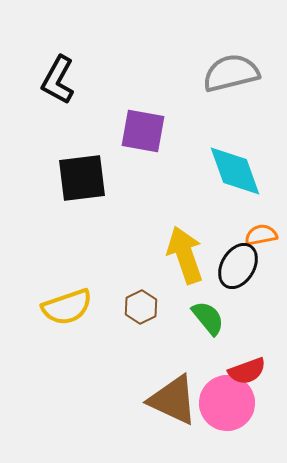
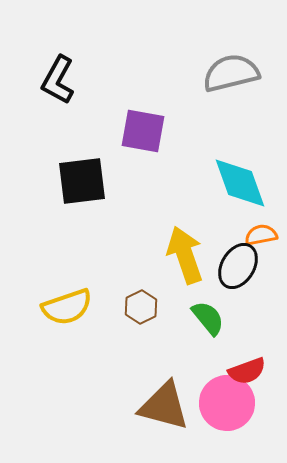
cyan diamond: moved 5 px right, 12 px down
black square: moved 3 px down
brown triangle: moved 9 px left, 6 px down; rotated 10 degrees counterclockwise
